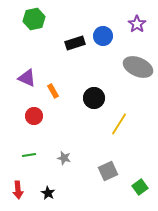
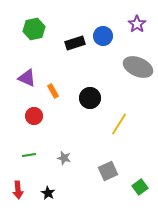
green hexagon: moved 10 px down
black circle: moved 4 px left
